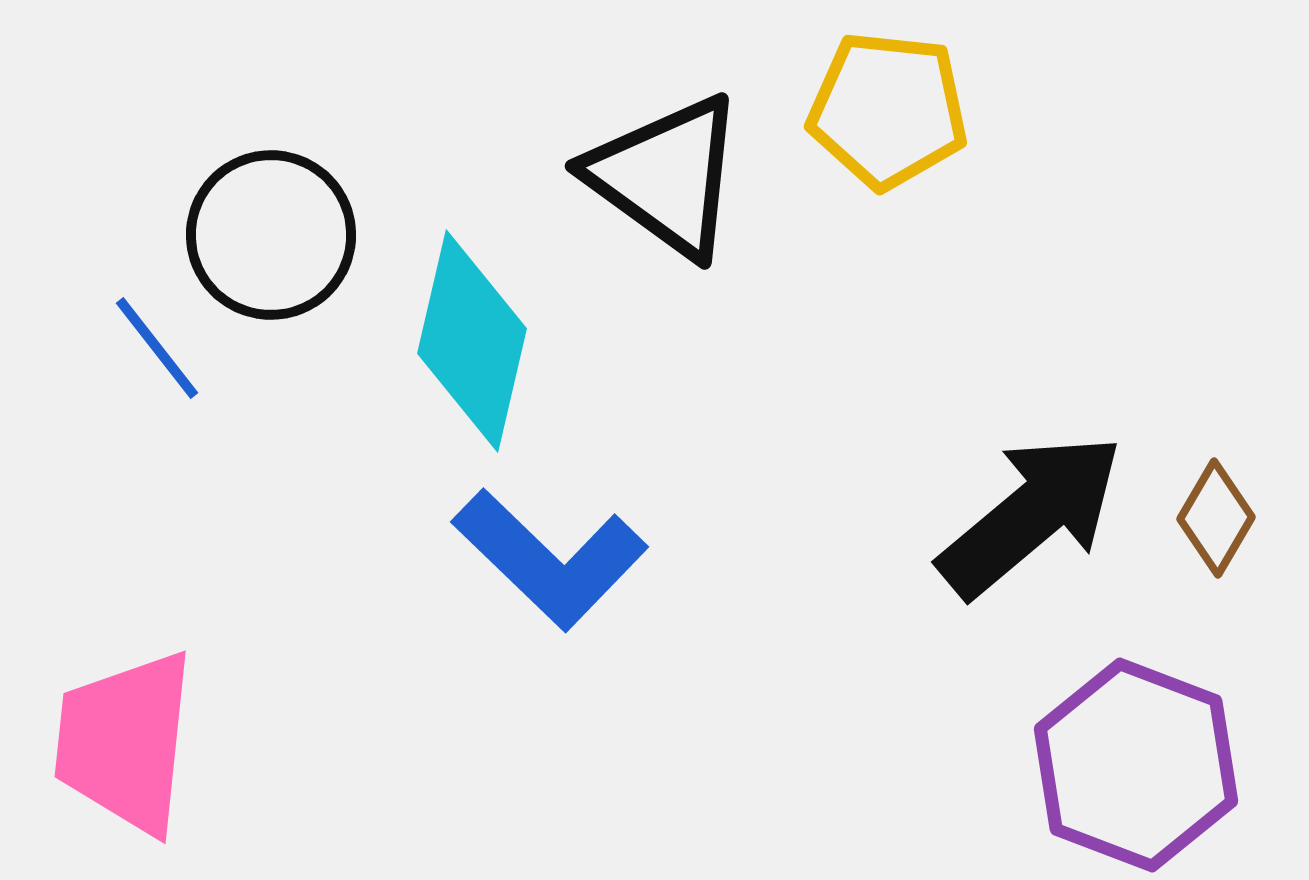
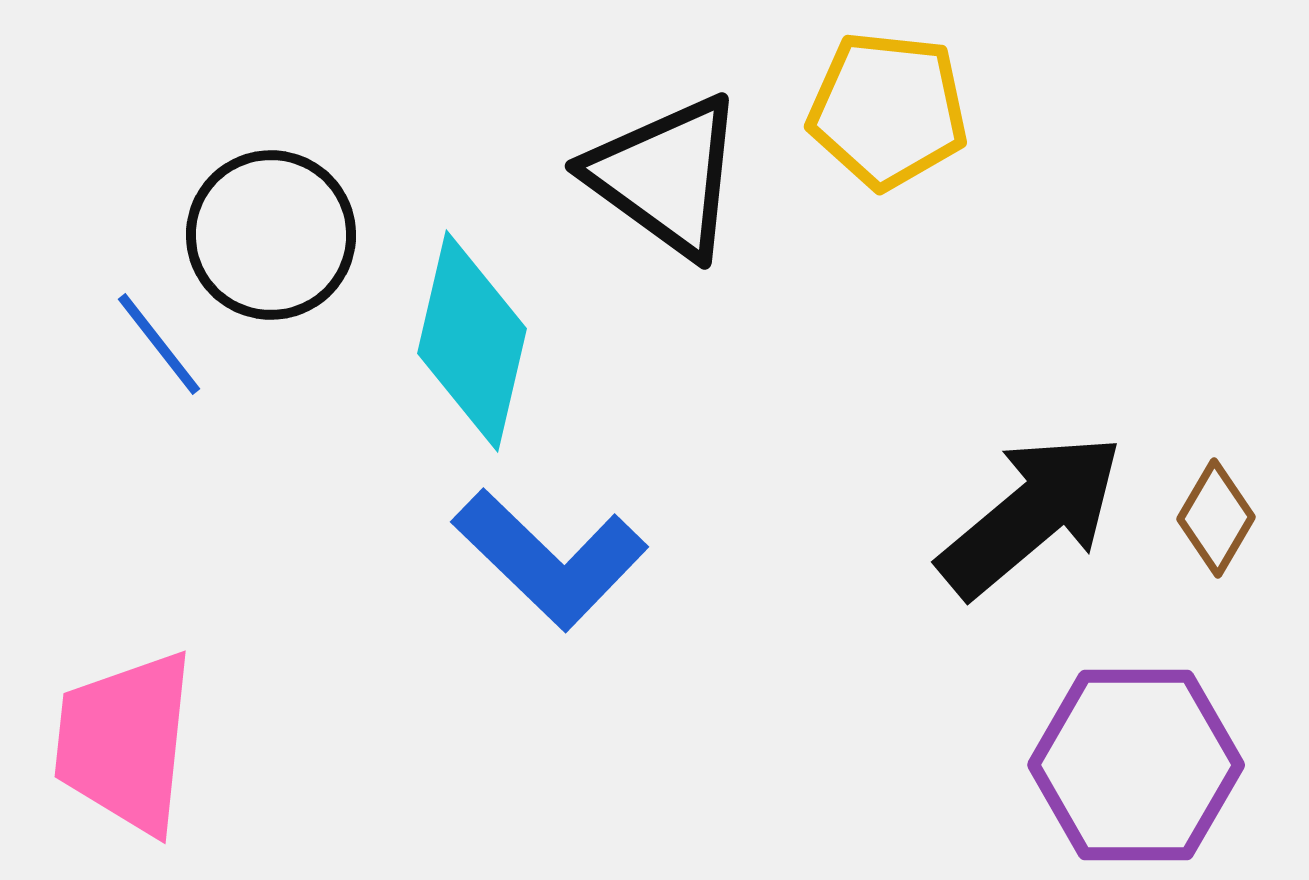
blue line: moved 2 px right, 4 px up
purple hexagon: rotated 21 degrees counterclockwise
